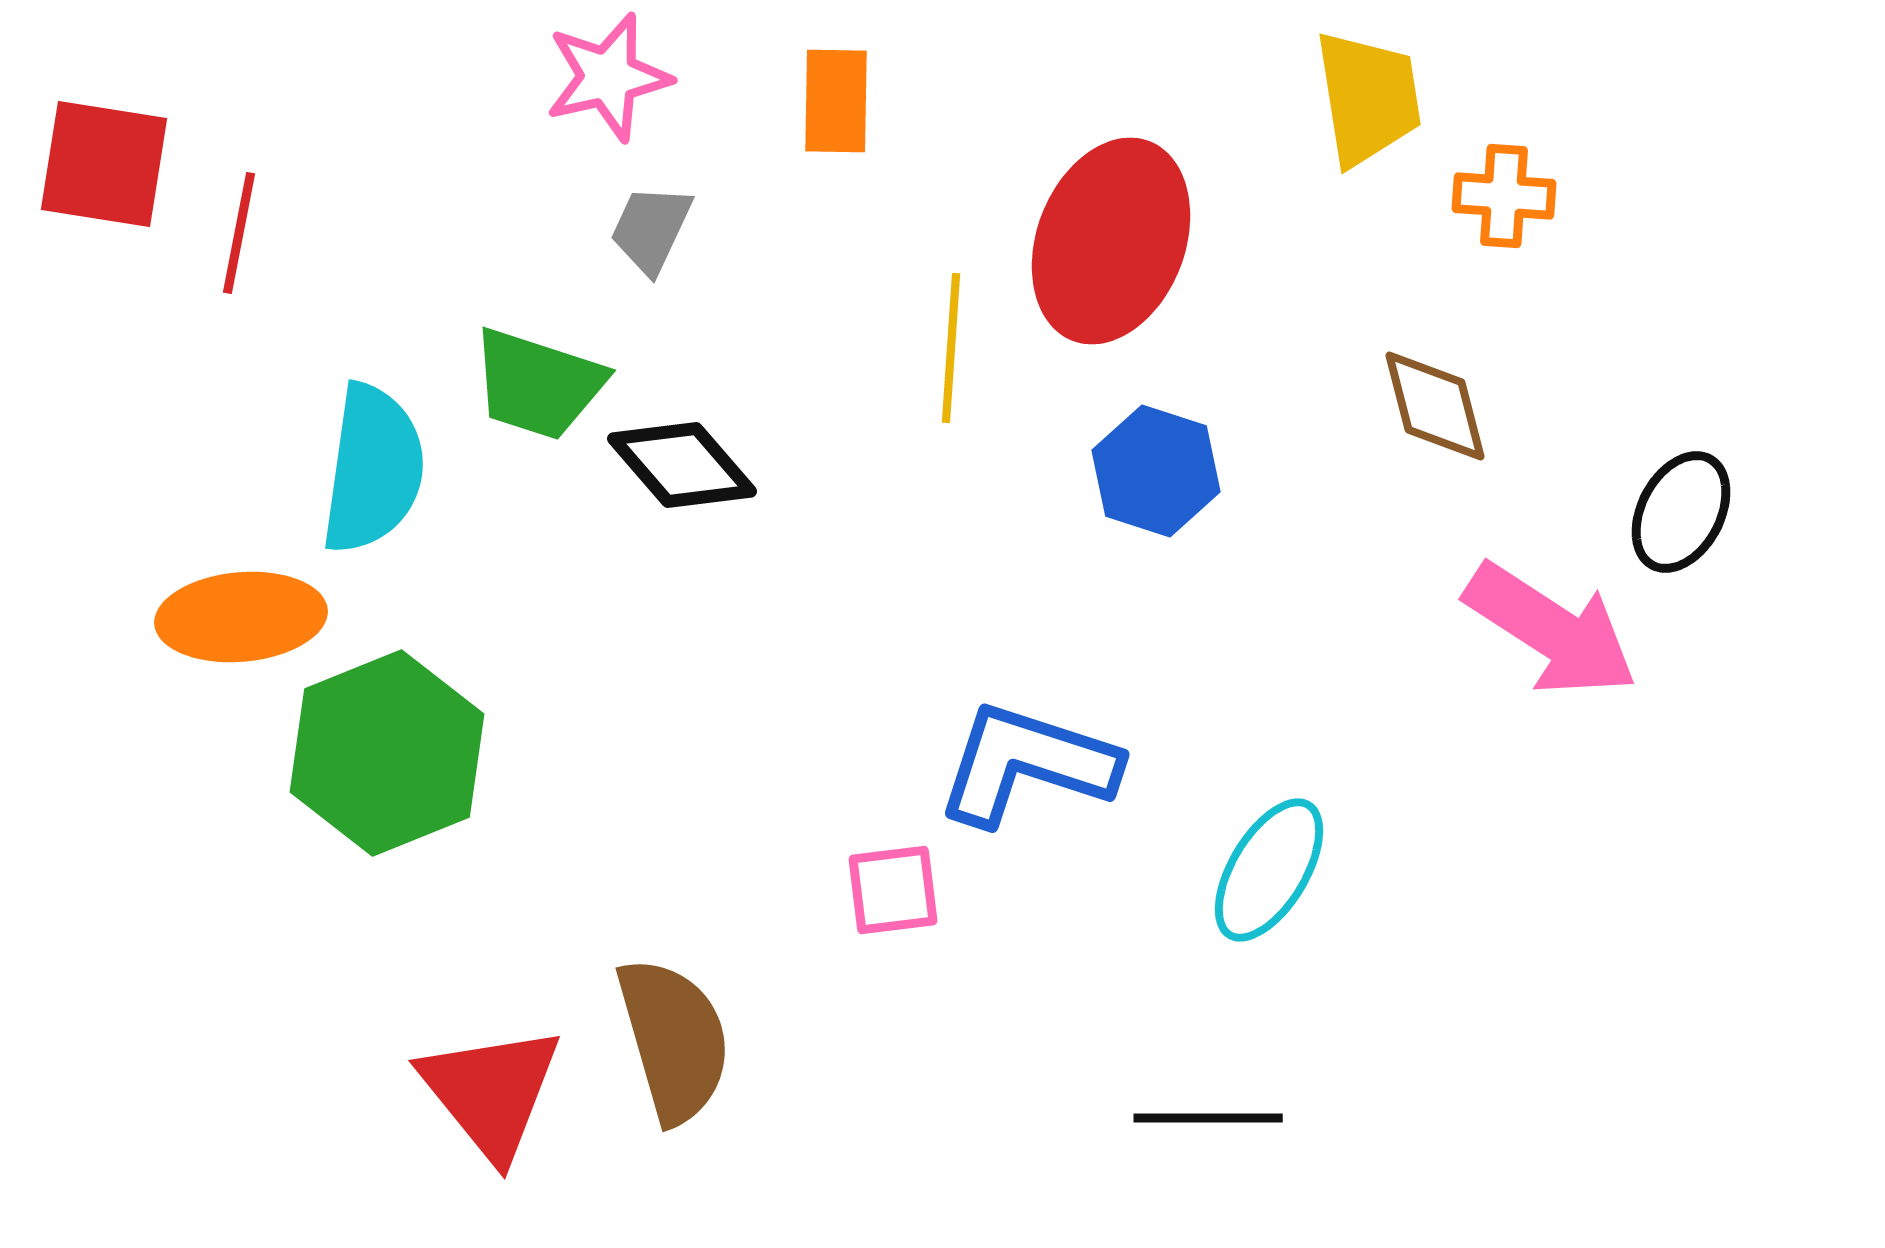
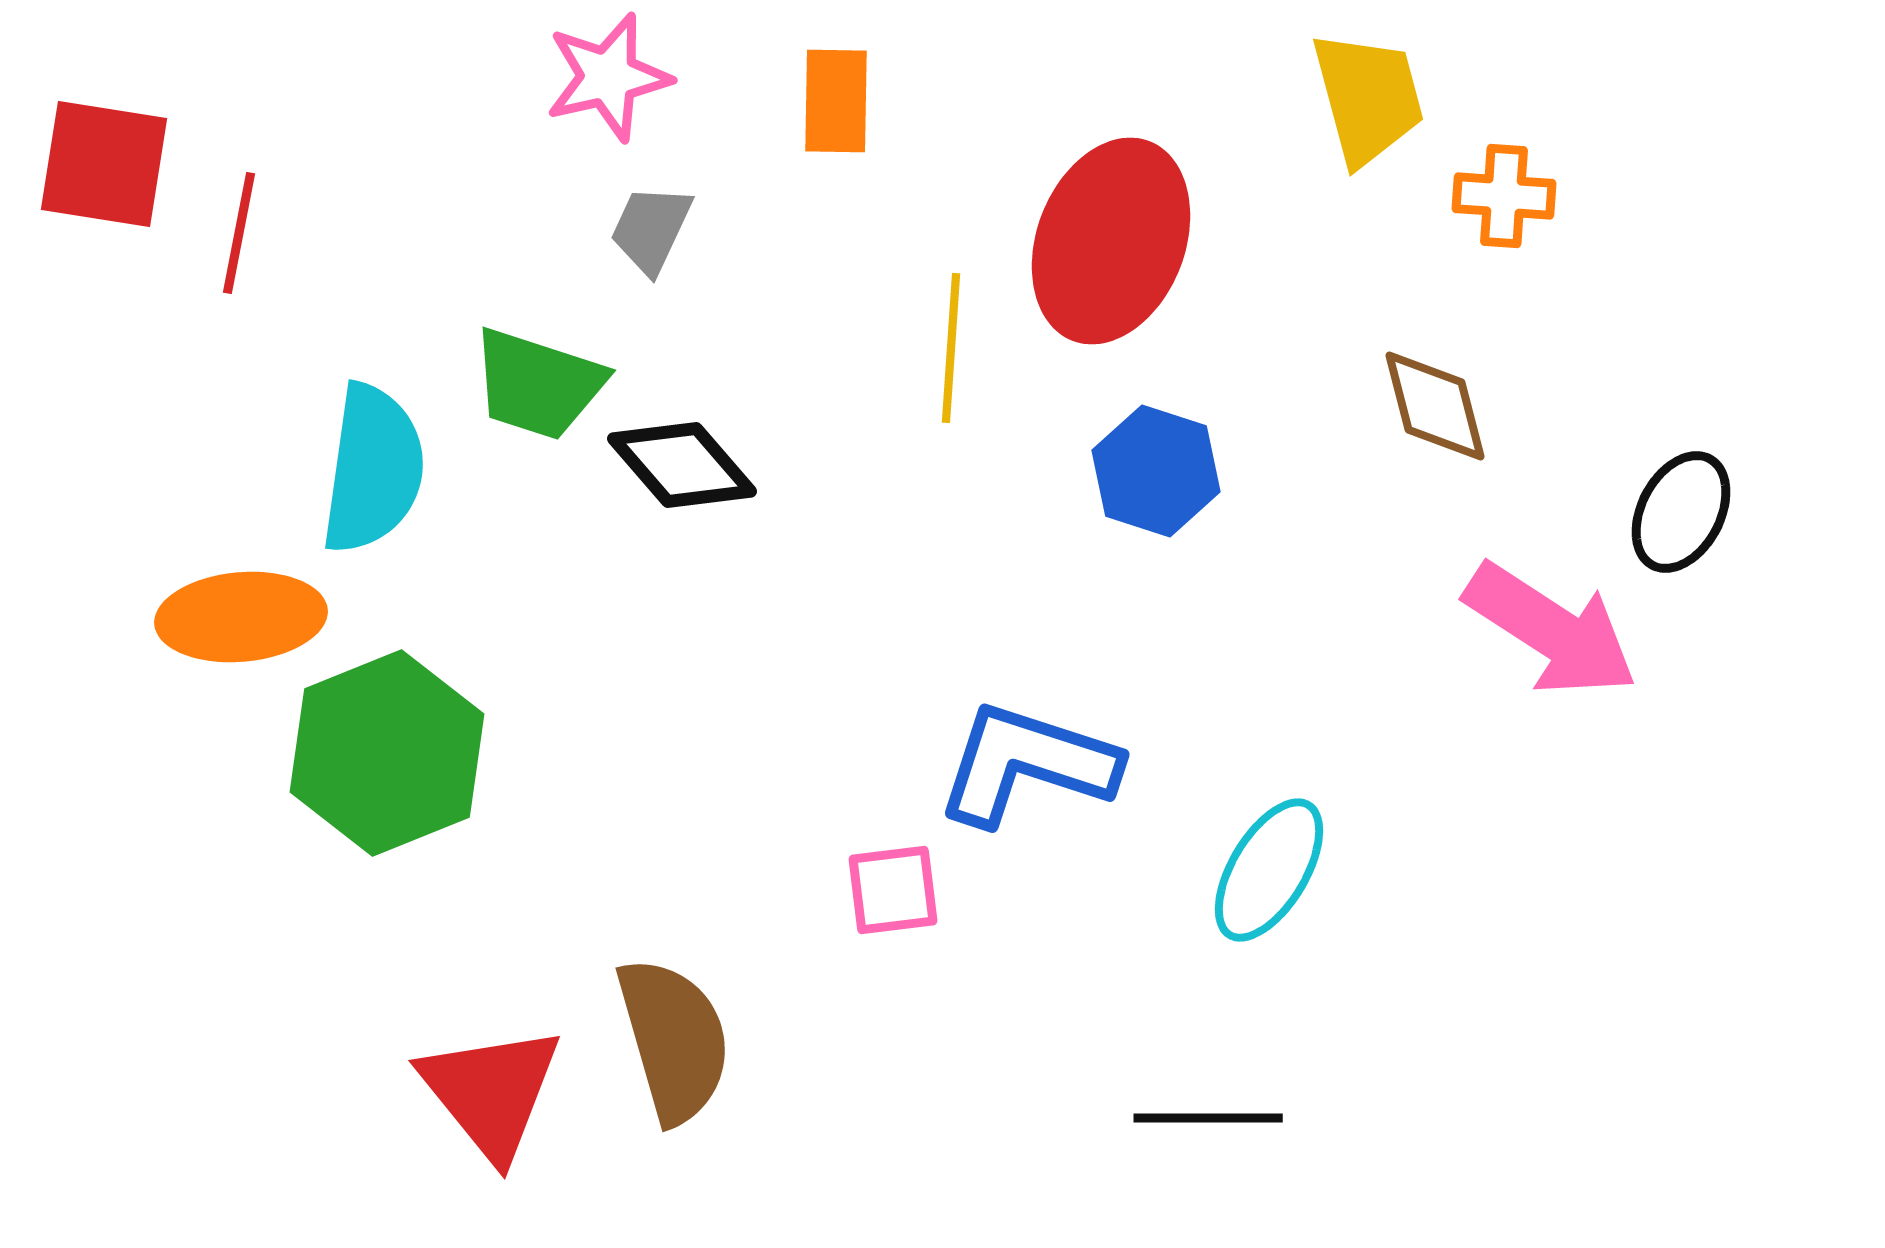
yellow trapezoid: rotated 6 degrees counterclockwise
